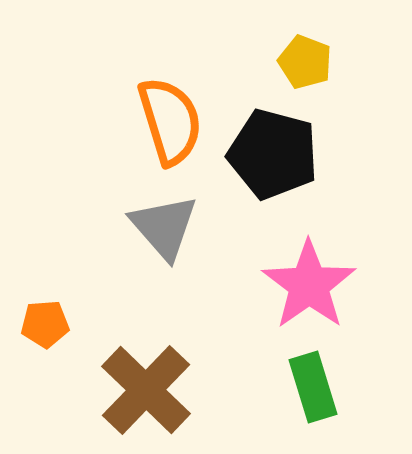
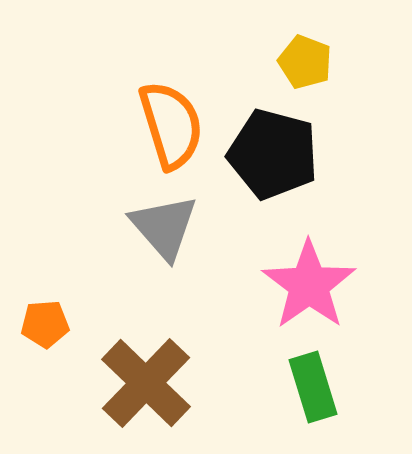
orange semicircle: moved 1 px right, 4 px down
brown cross: moved 7 px up
